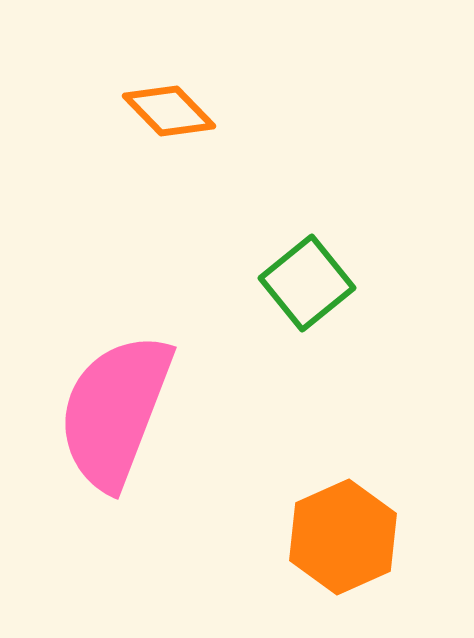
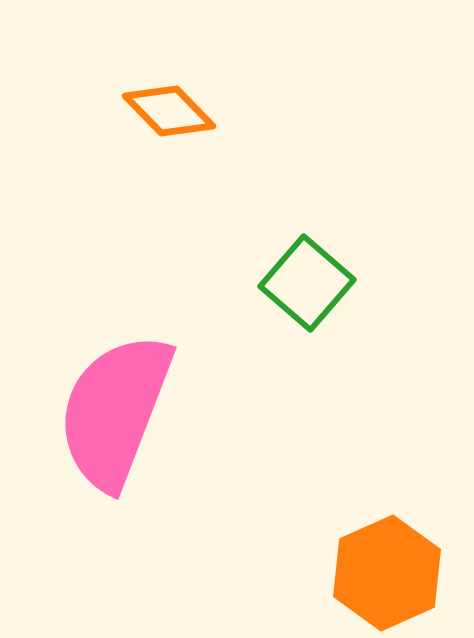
green square: rotated 10 degrees counterclockwise
orange hexagon: moved 44 px right, 36 px down
